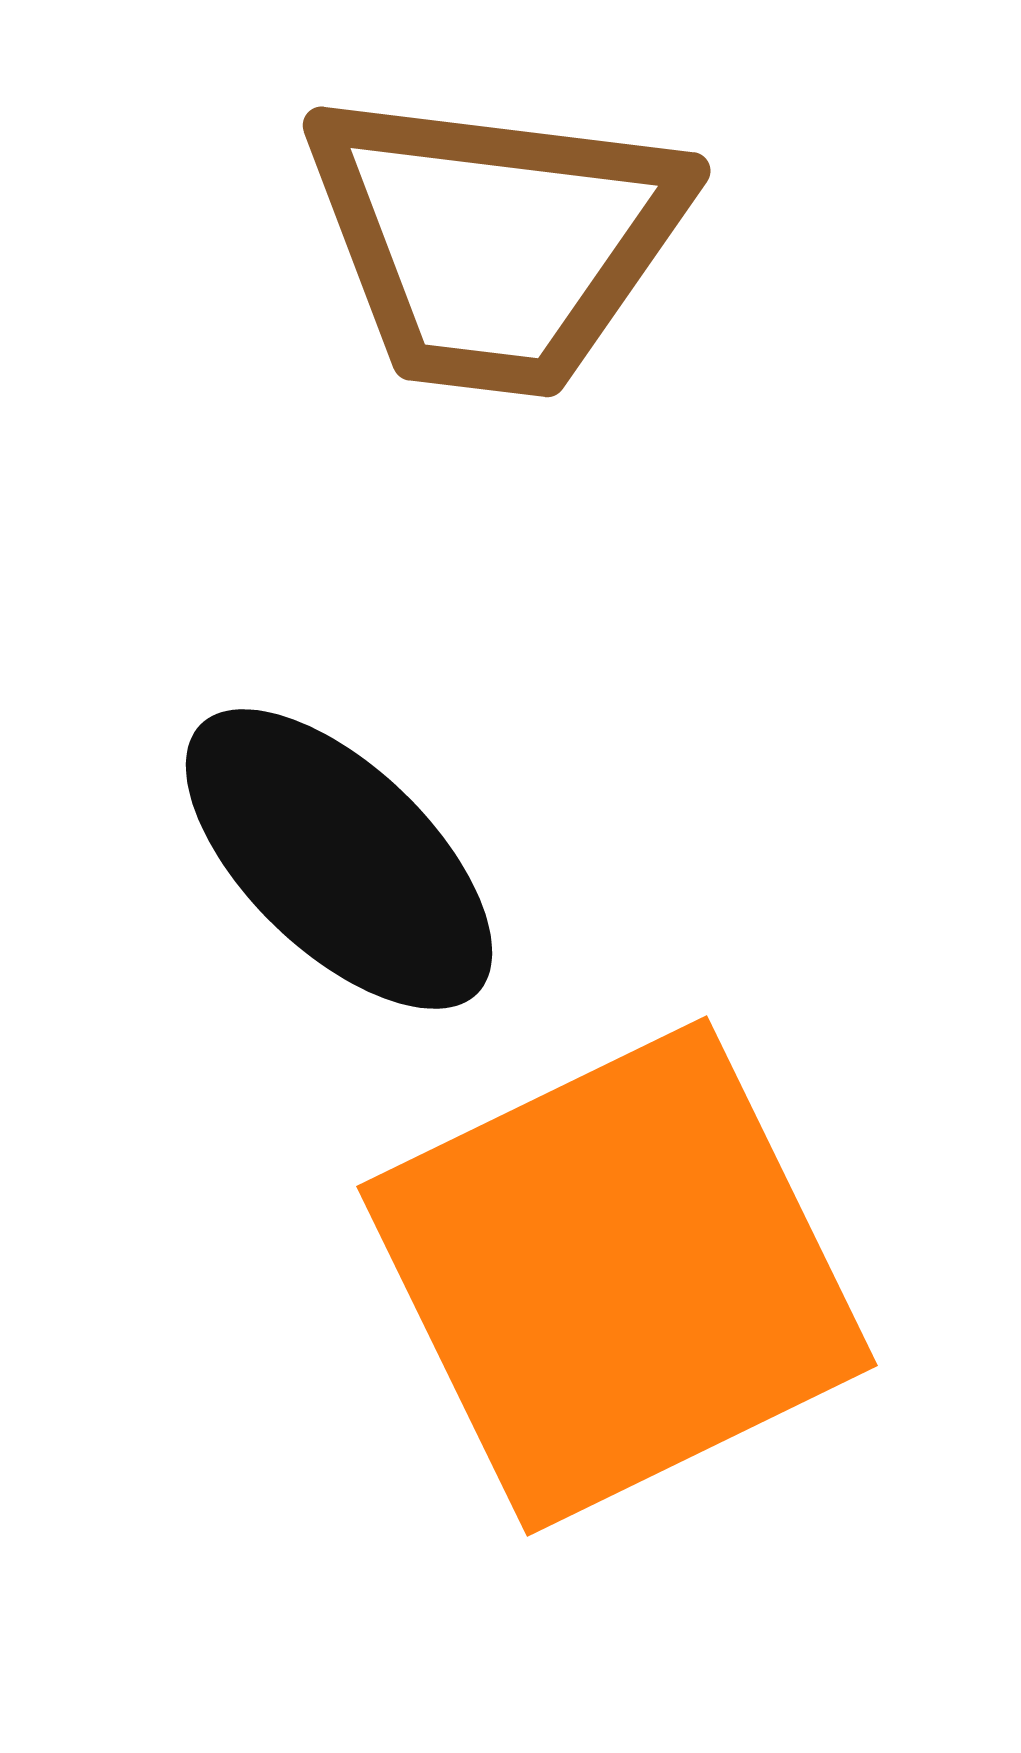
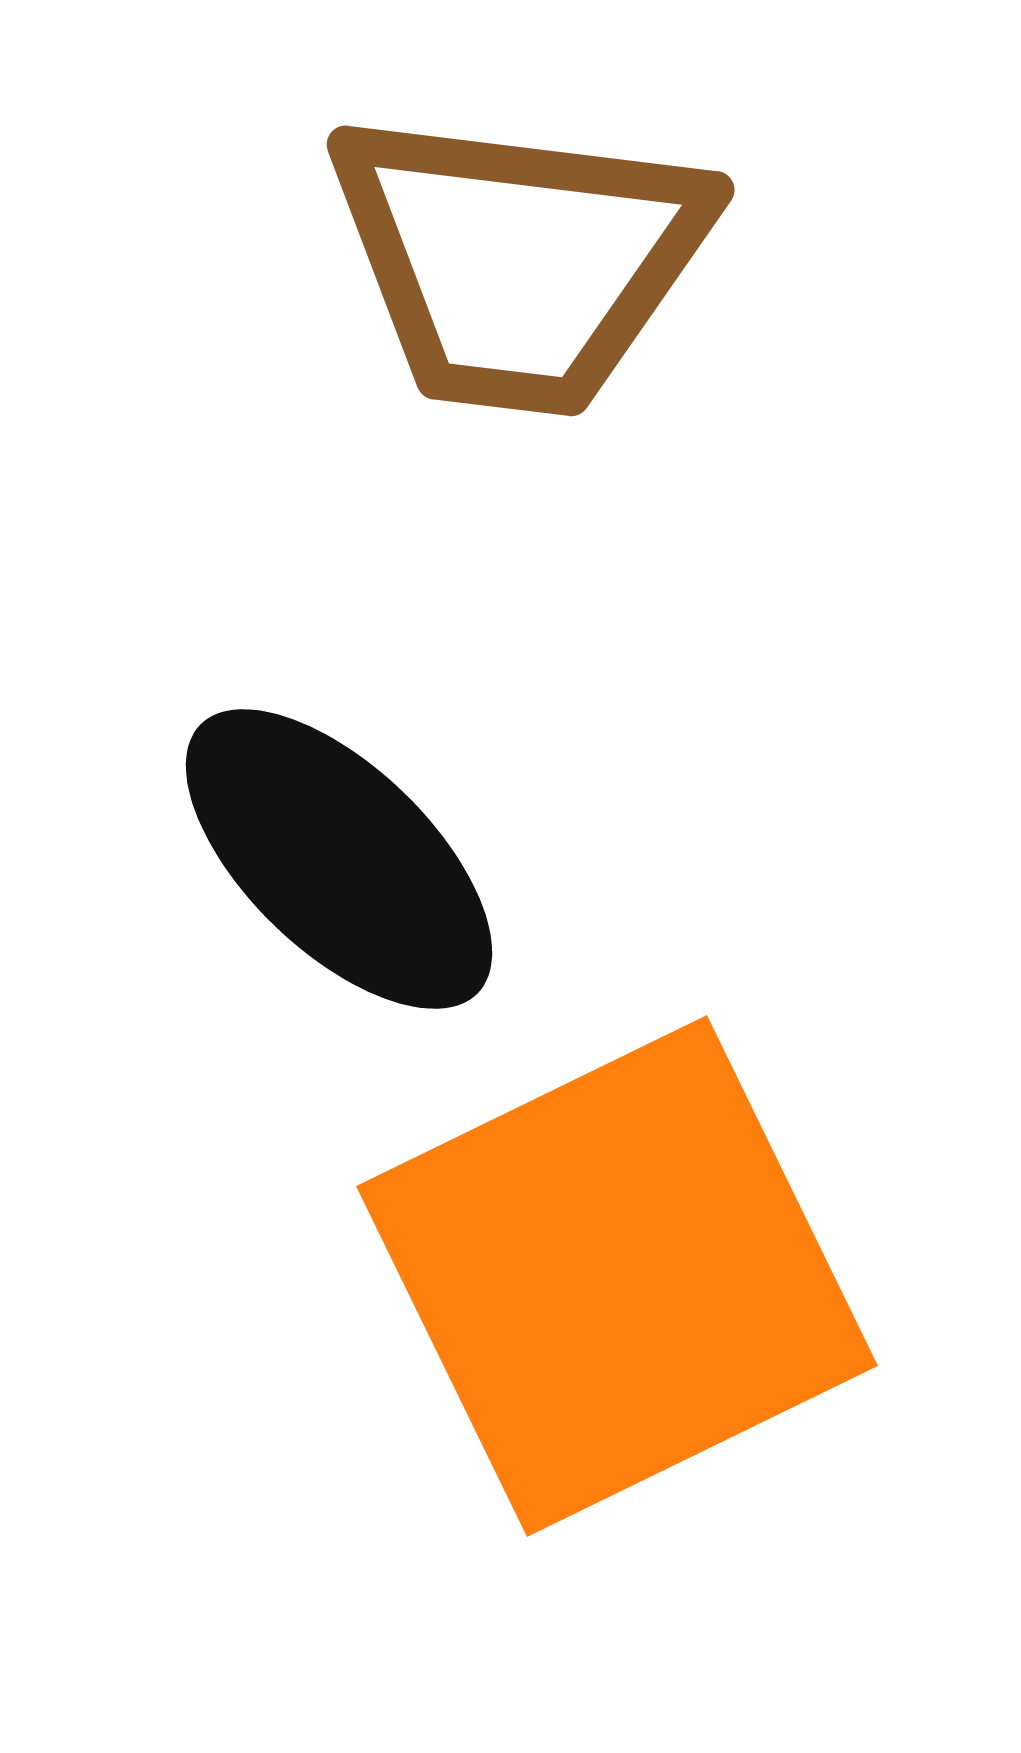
brown trapezoid: moved 24 px right, 19 px down
